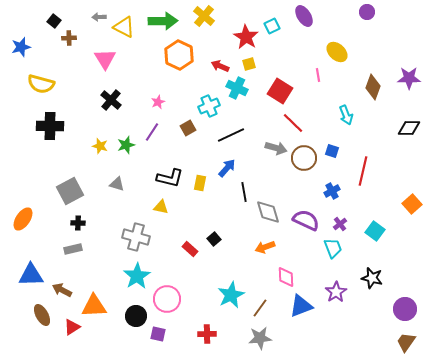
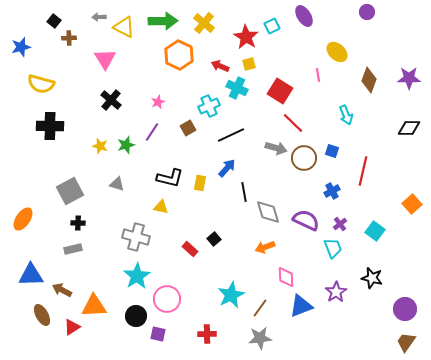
yellow cross at (204, 16): moved 7 px down
brown diamond at (373, 87): moved 4 px left, 7 px up
